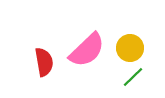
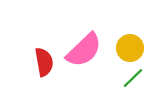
pink semicircle: moved 3 px left
green line: moved 1 px down
